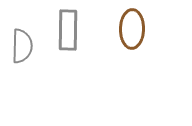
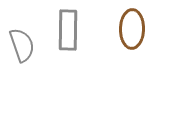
gray semicircle: moved 1 px up; rotated 20 degrees counterclockwise
